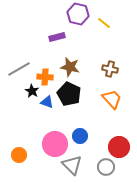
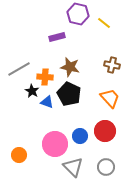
brown cross: moved 2 px right, 4 px up
orange trapezoid: moved 2 px left, 1 px up
red circle: moved 14 px left, 16 px up
gray triangle: moved 1 px right, 2 px down
